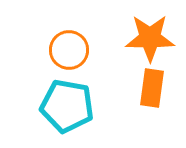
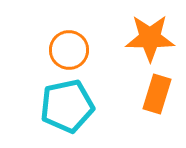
orange rectangle: moved 5 px right, 6 px down; rotated 9 degrees clockwise
cyan pentagon: rotated 22 degrees counterclockwise
